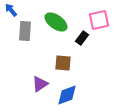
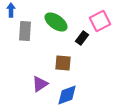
blue arrow: rotated 40 degrees clockwise
pink square: moved 1 px right, 1 px down; rotated 15 degrees counterclockwise
